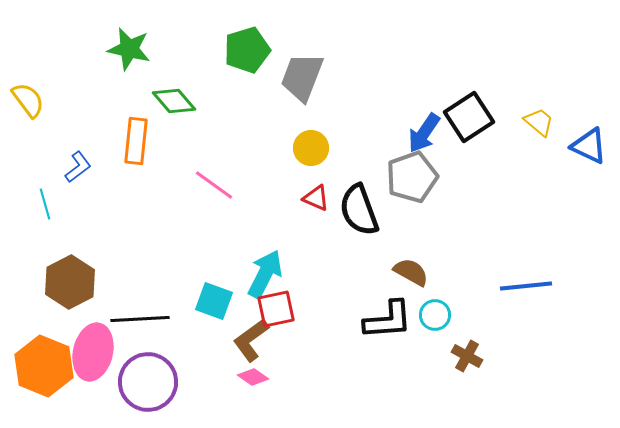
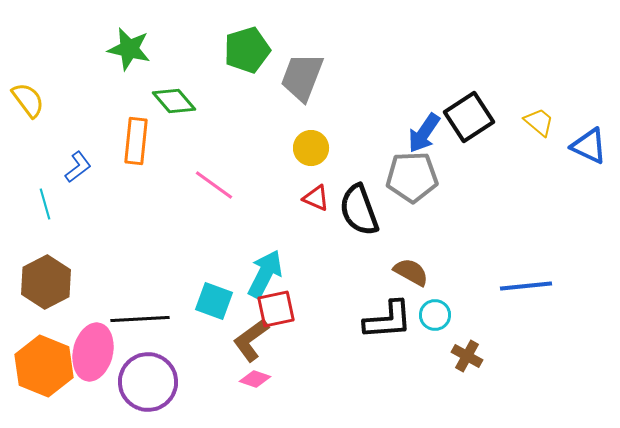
gray pentagon: rotated 18 degrees clockwise
brown hexagon: moved 24 px left
pink diamond: moved 2 px right, 2 px down; rotated 16 degrees counterclockwise
